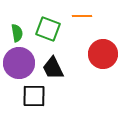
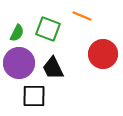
orange line: rotated 24 degrees clockwise
green semicircle: rotated 36 degrees clockwise
